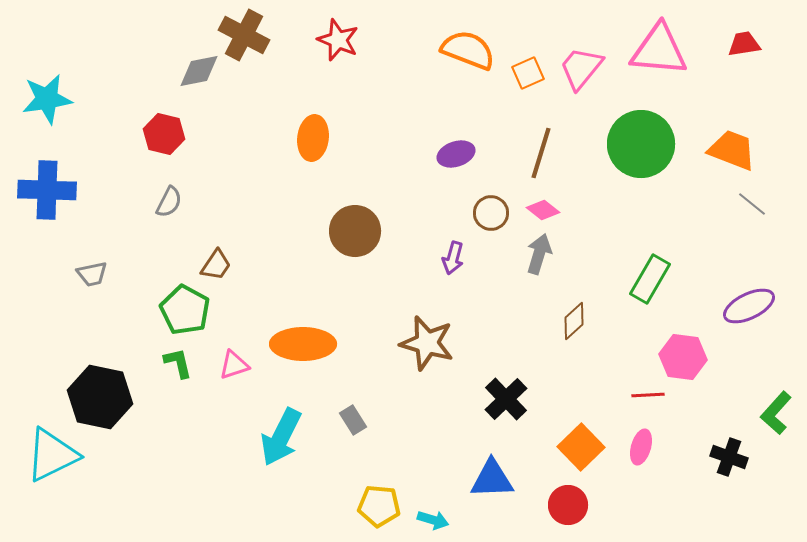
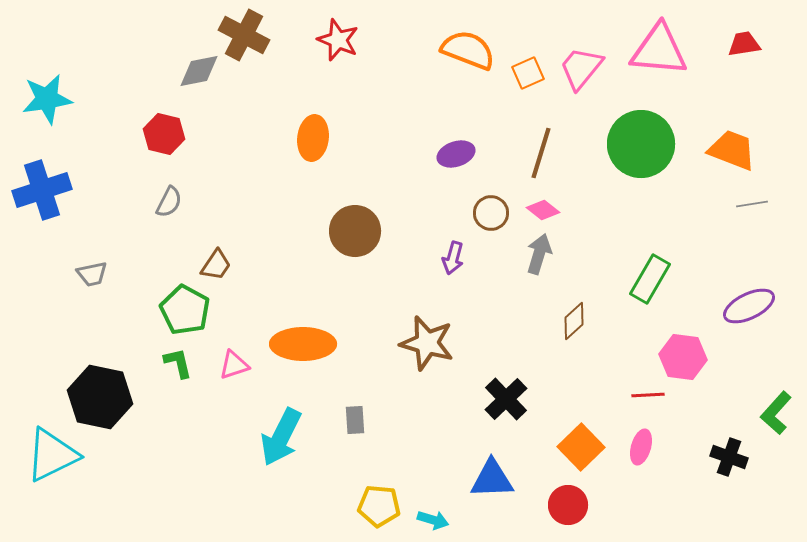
blue cross at (47, 190): moved 5 px left; rotated 20 degrees counterclockwise
gray line at (752, 204): rotated 48 degrees counterclockwise
gray rectangle at (353, 420): moved 2 px right; rotated 28 degrees clockwise
